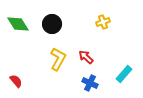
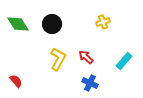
cyan rectangle: moved 13 px up
